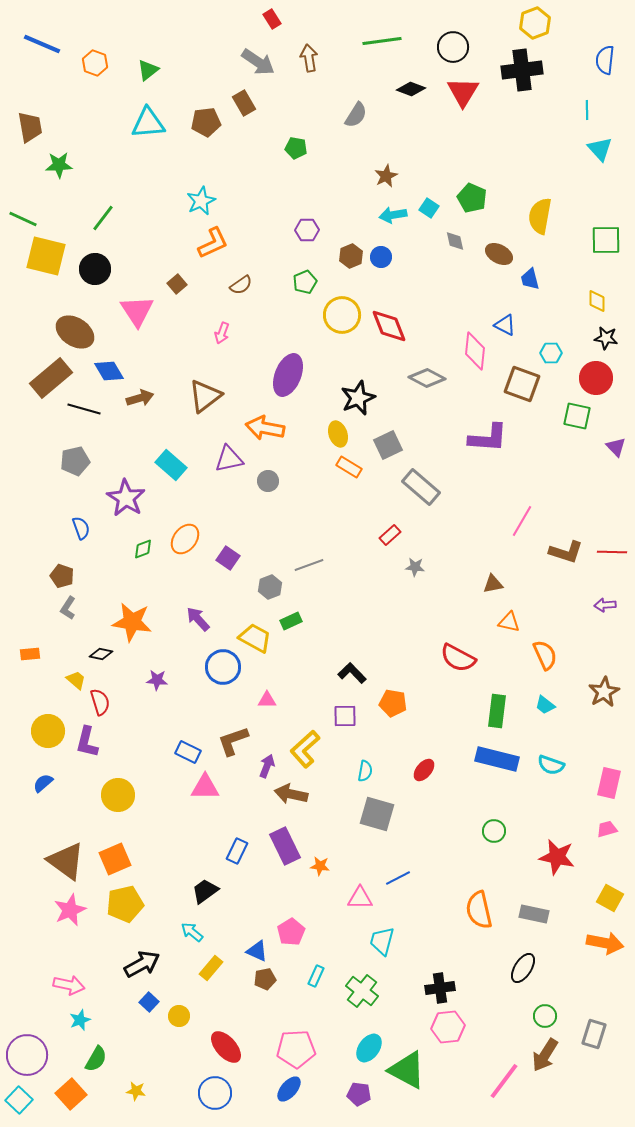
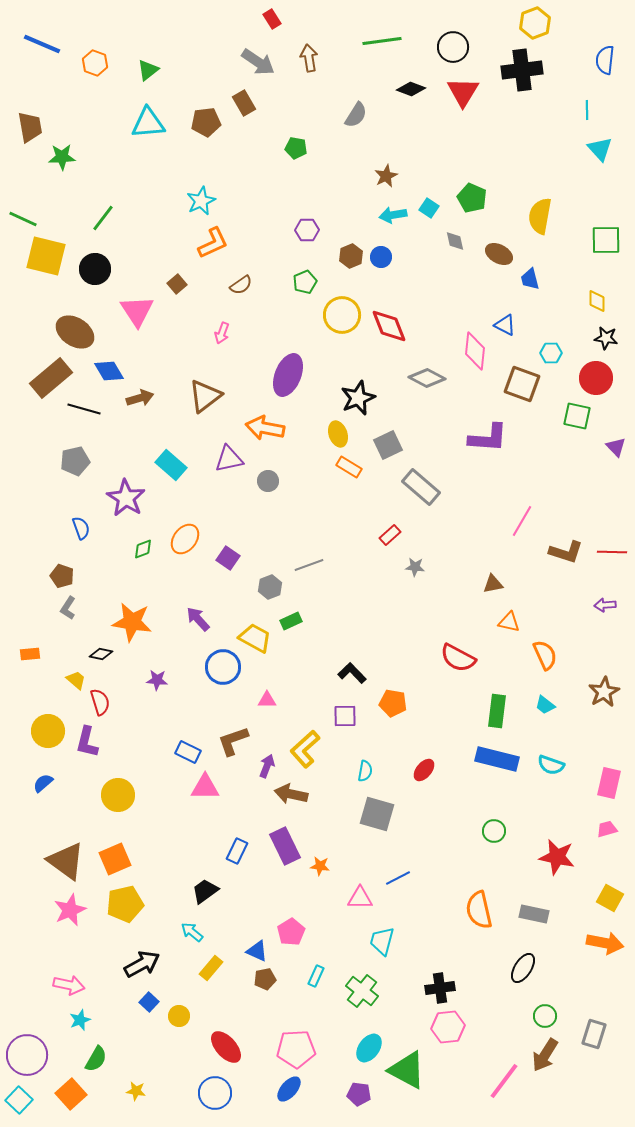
green star at (59, 165): moved 3 px right, 8 px up
